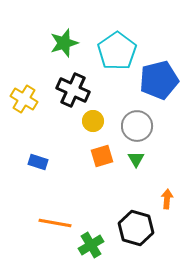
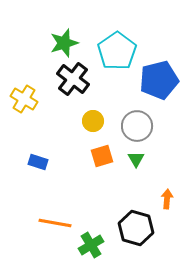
black cross: moved 11 px up; rotated 12 degrees clockwise
